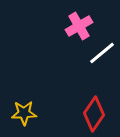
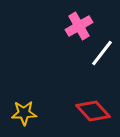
white line: rotated 12 degrees counterclockwise
red diamond: moved 1 px left, 3 px up; rotated 76 degrees counterclockwise
